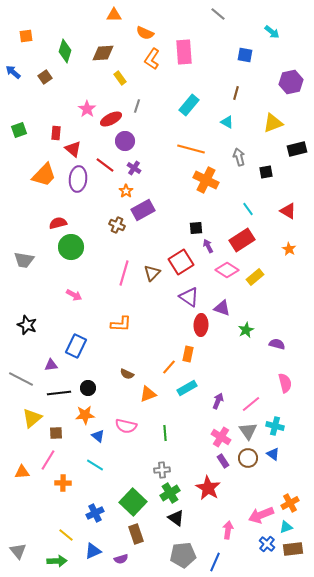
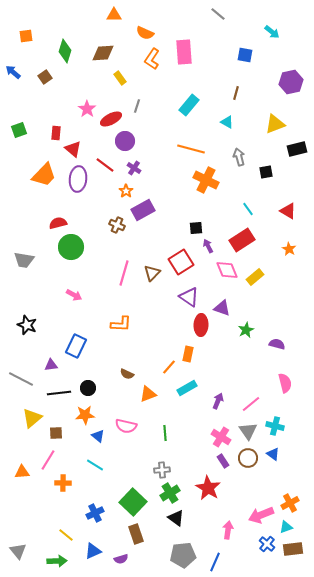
yellow triangle at (273, 123): moved 2 px right, 1 px down
pink diamond at (227, 270): rotated 35 degrees clockwise
